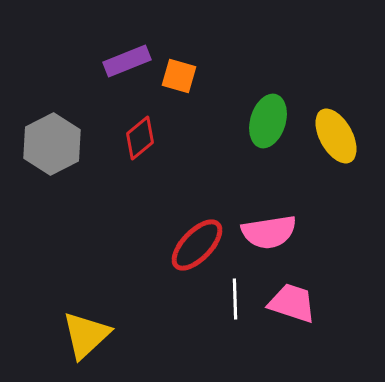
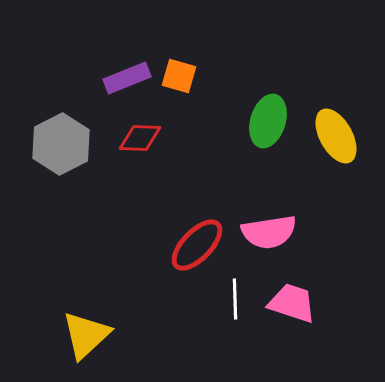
purple rectangle: moved 17 px down
red diamond: rotated 42 degrees clockwise
gray hexagon: moved 9 px right
